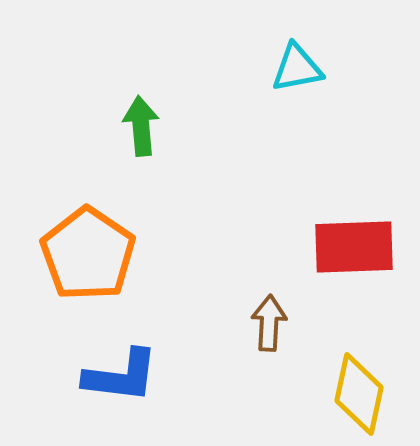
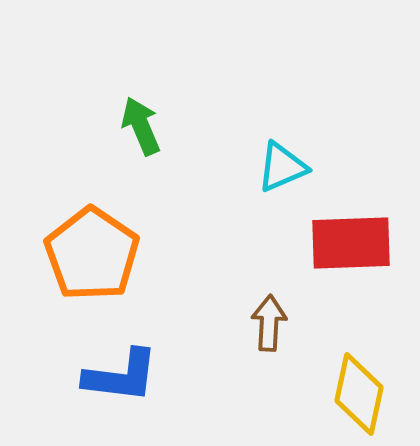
cyan triangle: moved 15 px left, 99 px down; rotated 12 degrees counterclockwise
green arrow: rotated 18 degrees counterclockwise
red rectangle: moved 3 px left, 4 px up
orange pentagon: moved 4 px right
